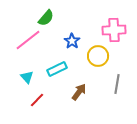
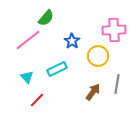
brown arrow: moved 14 px right
